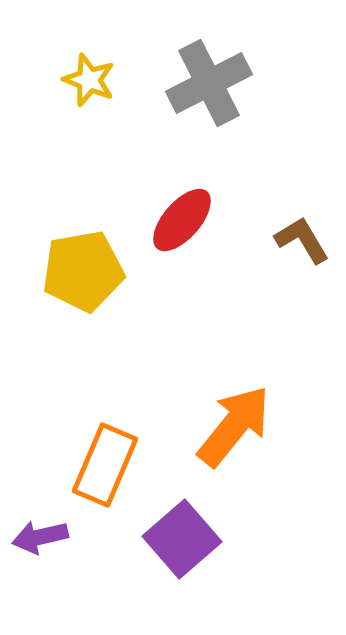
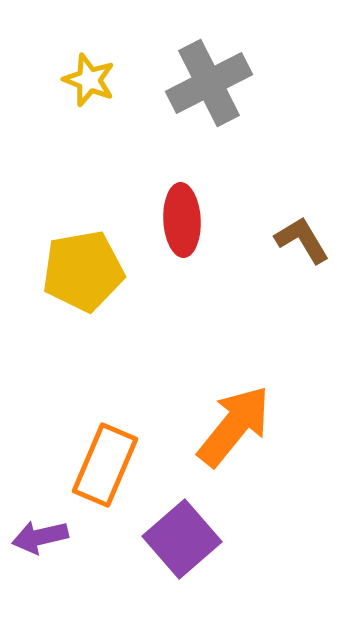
red ellipse: rotated 44 degrees counterclockwise
